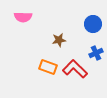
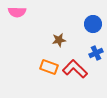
pink semicircle: moved 6 px left, 5 px up
orange rectangle: moved 1 px right
